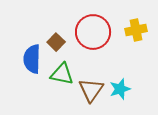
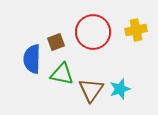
brown square: rotated 24 degrees clockwise
